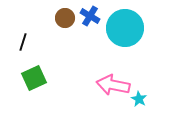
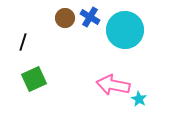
blue cross: moved 1 px down
cyan circle: moved 2 px down
green square: moved 1 px down
